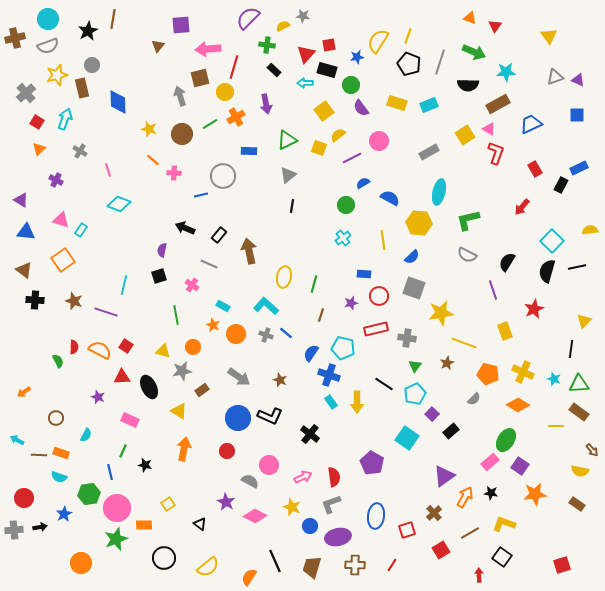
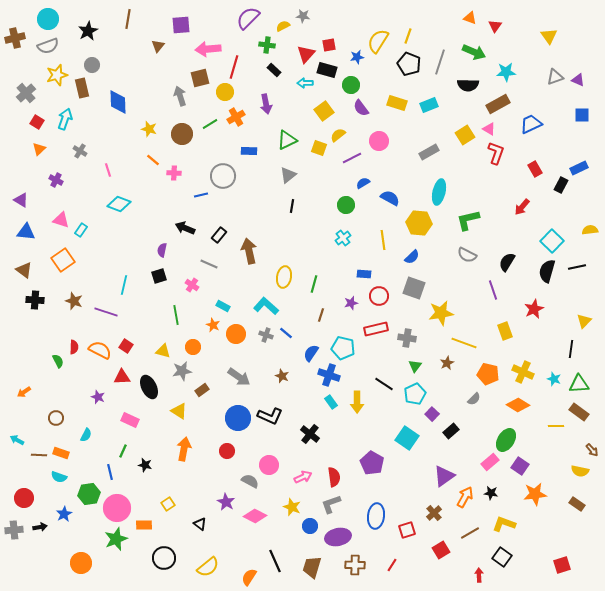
brown line at (113, 19): moved 15 px right
blue square at (577, 115): moved 5 px right
brown star at (280, 380): moved 2 px right, 4 px up
